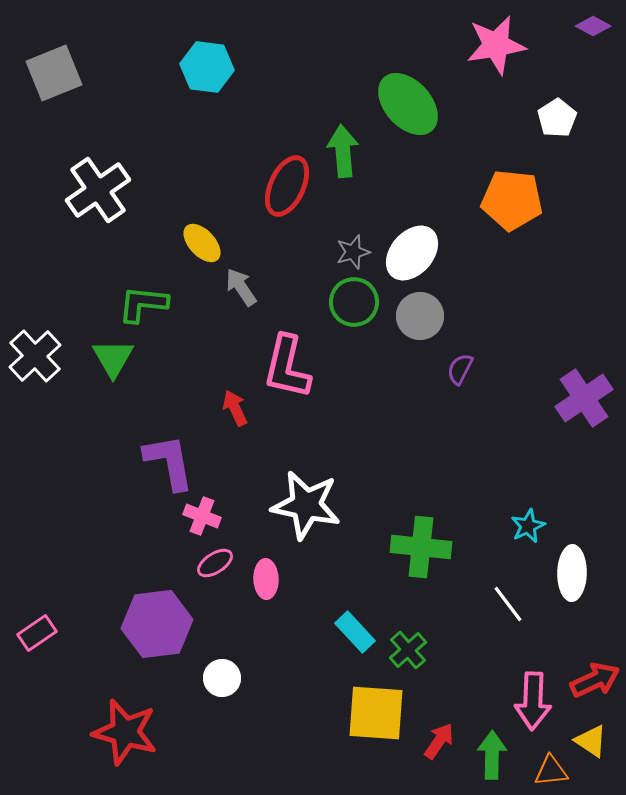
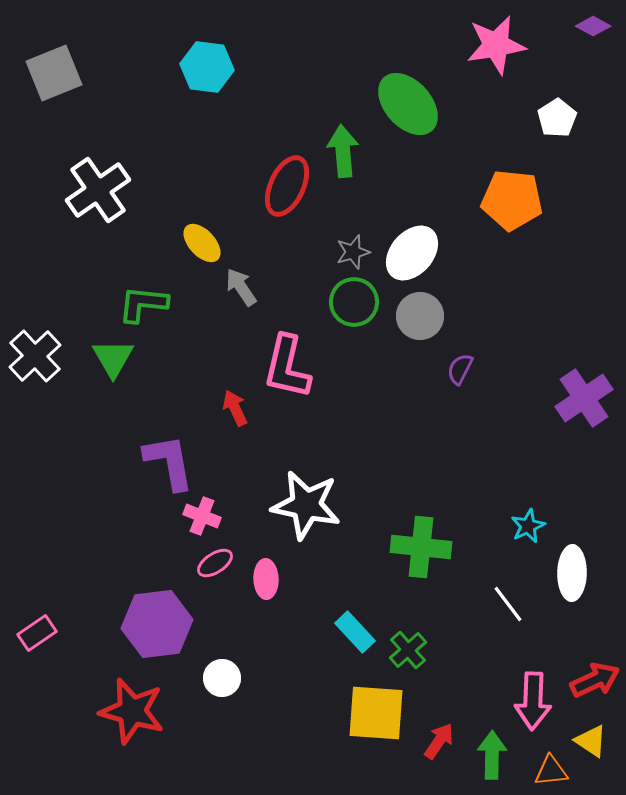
red star at (125, 732): moved 7 px right, 21 px up
